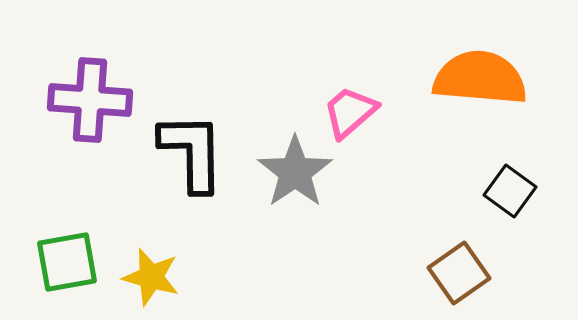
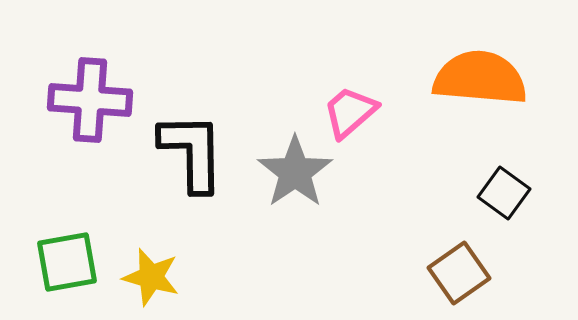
black square: moved 6 px left, 2 px down
